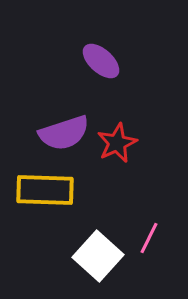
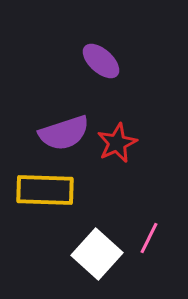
white square: moved 1 px left, 2 px up
